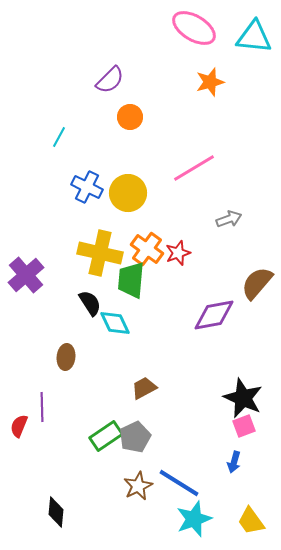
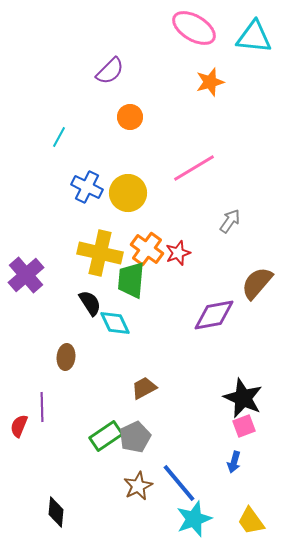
purple semicircle: moved 9 px up
gray arrow: moved 1 px right, 2 px down; rotated 35 degrees counterclockwise
blue line: rotated 18 degrees clockwise
